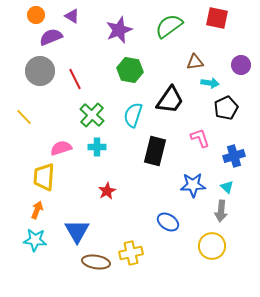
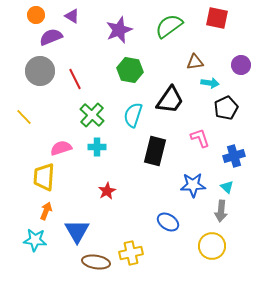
orange arrow: moved 9 px right, 1 px down
